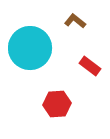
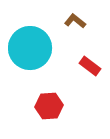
red hexagon: moved 8 px left, 2 px down
